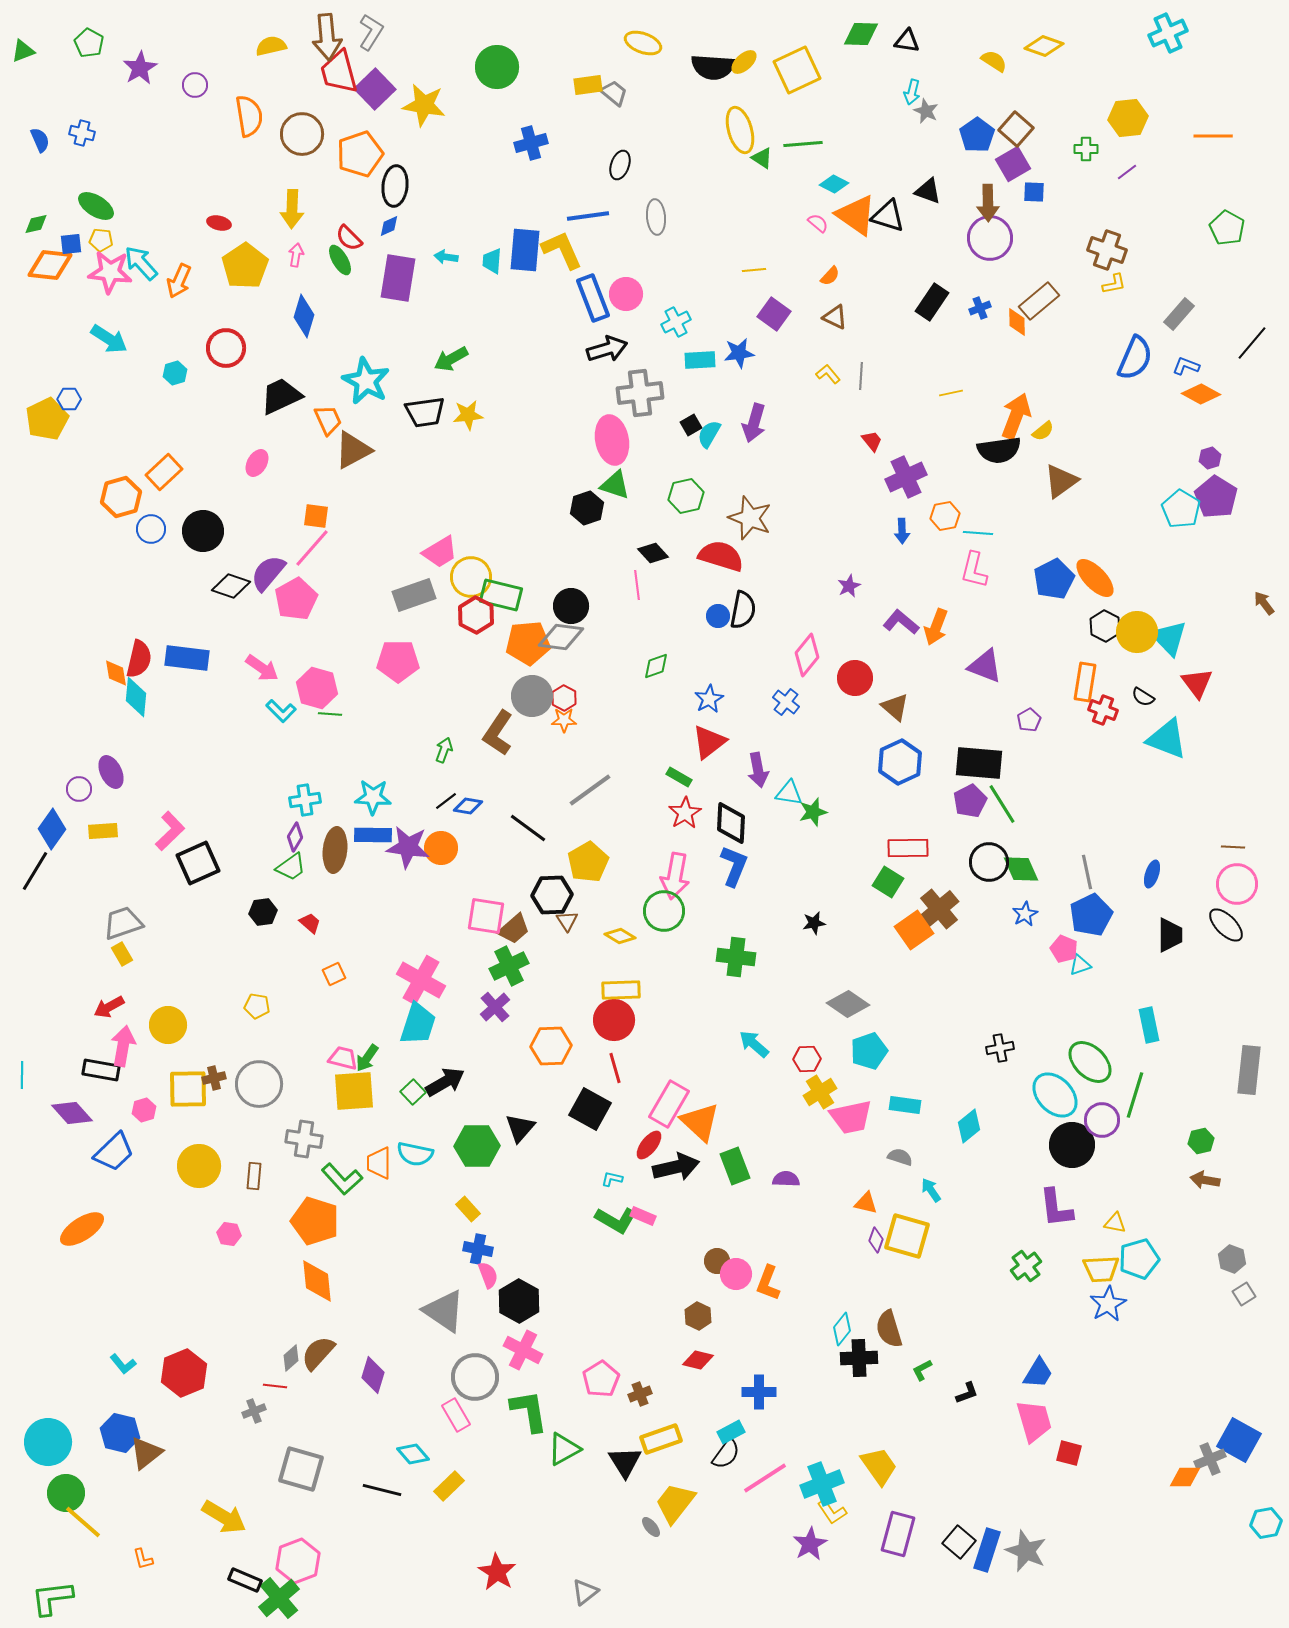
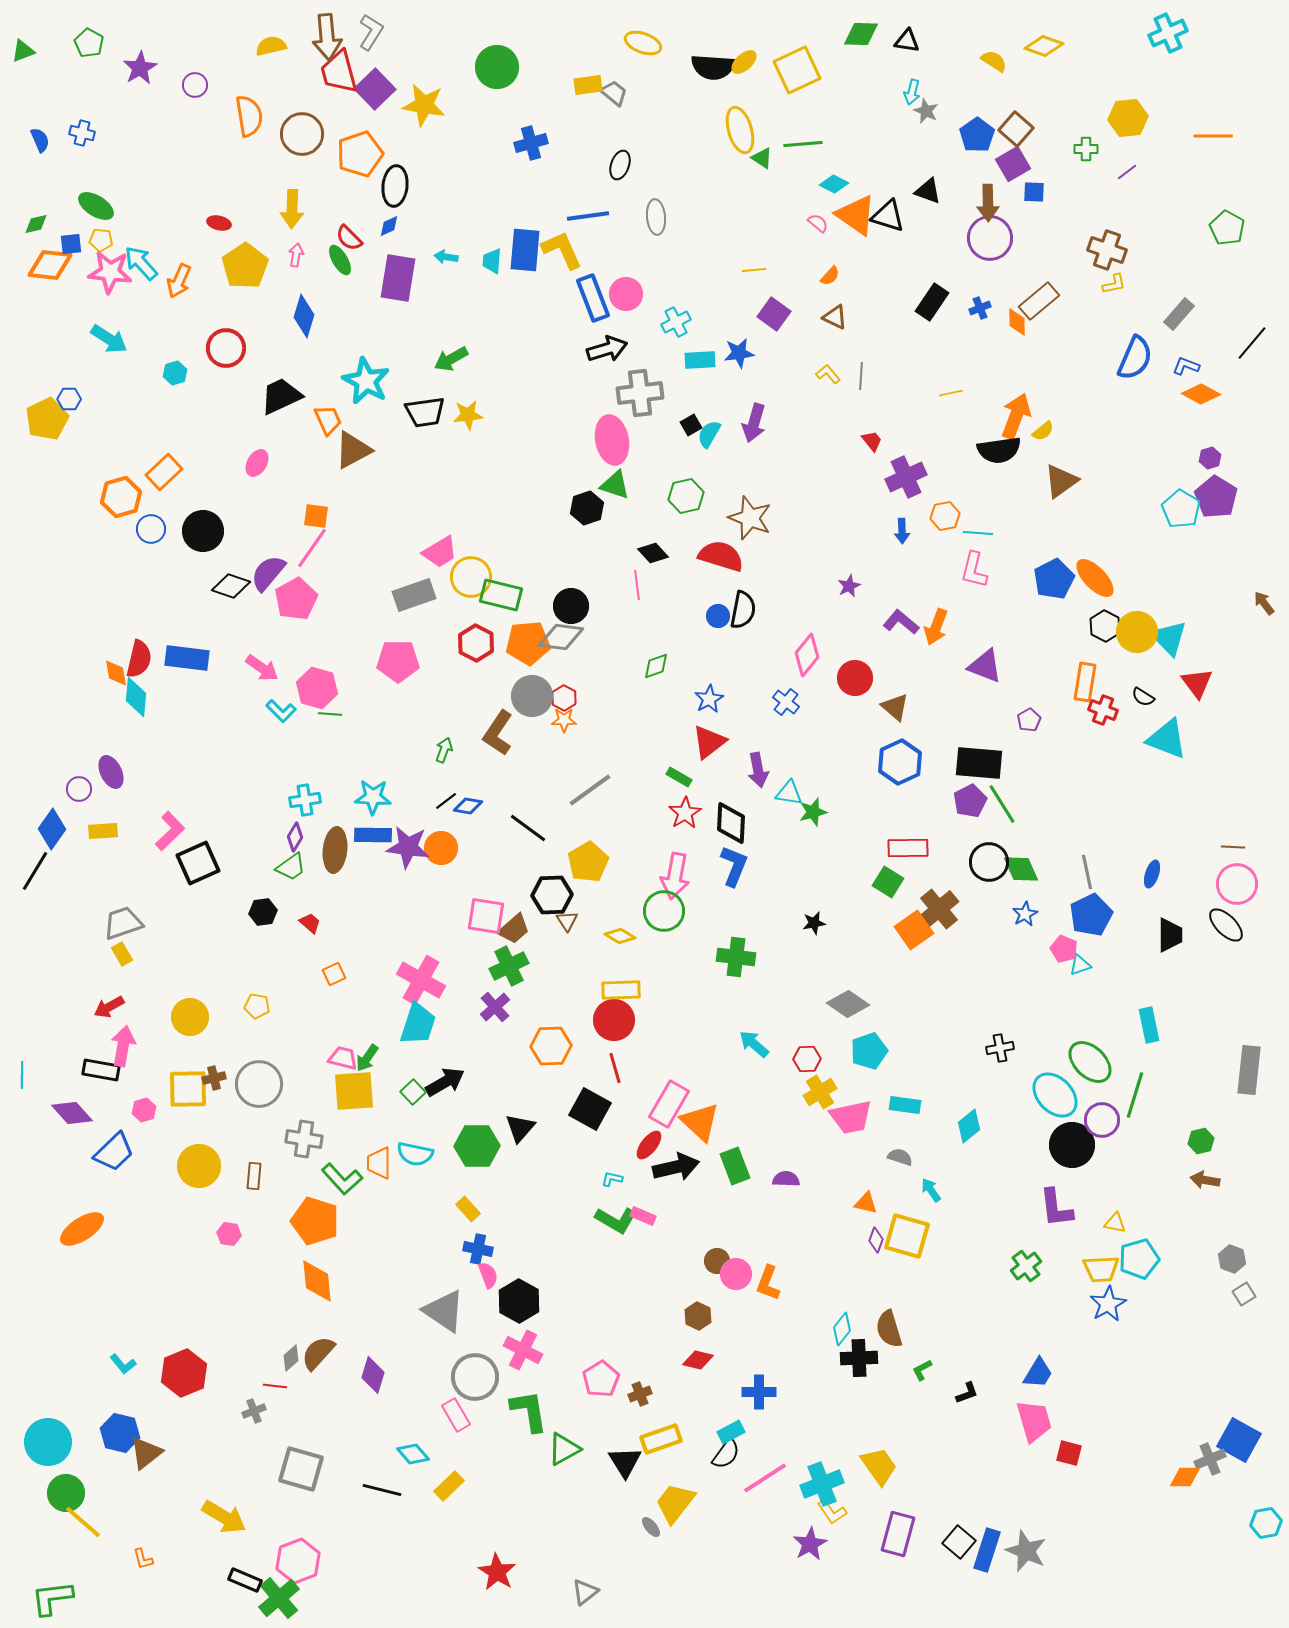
pink line at (312, 548): rotated 6 degrees counterclockwise
red hexagon at (476, 615): moved 28 px down
yellow circle at (168, 1025): moved 22 px right, 8 px up
